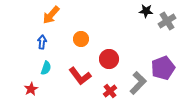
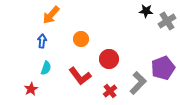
blue arrow: moved 1 px up
